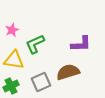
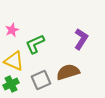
purple L-shape: moved 5 px up; rotated 55 degrees counterclockwise
yellow triangle: moved 1 px down; rotated 15 degrees clockwise
gray square: moved 2 px up
green cross: moved 2 px up
